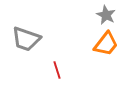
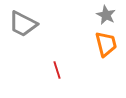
gray trapezoid: moved 3 px left, 15 px up; rotated 8 degrees clockwise
orange trapezoid: rotated 52 degrees counterclockwise
